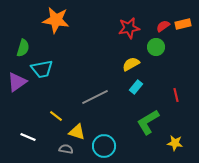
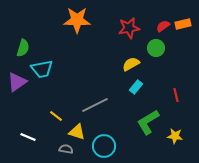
orange star: moved 21 px right; rotated 8 degrees counterclockwise
green circle: moved 1 px down
gray line: moved 8 px down
yellow star: moved 7 px up
